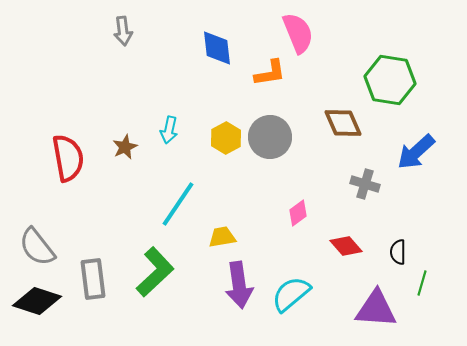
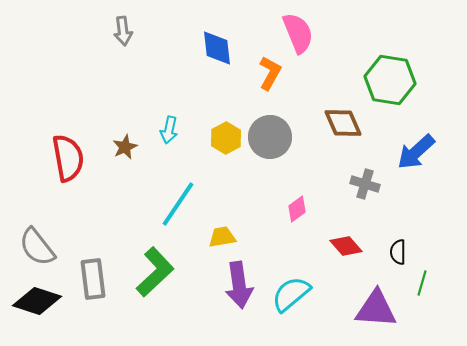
orange L-shape: rotated 52 degrees counterclockwise
pink diamond: moved 1 px left, 4 px up
